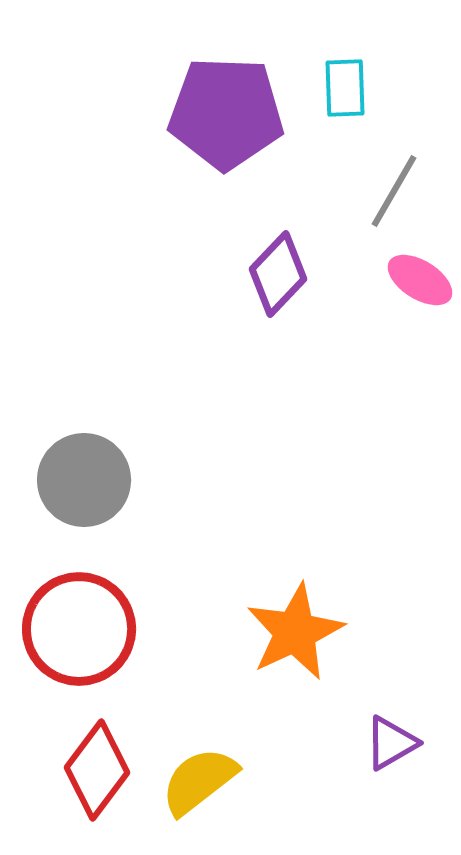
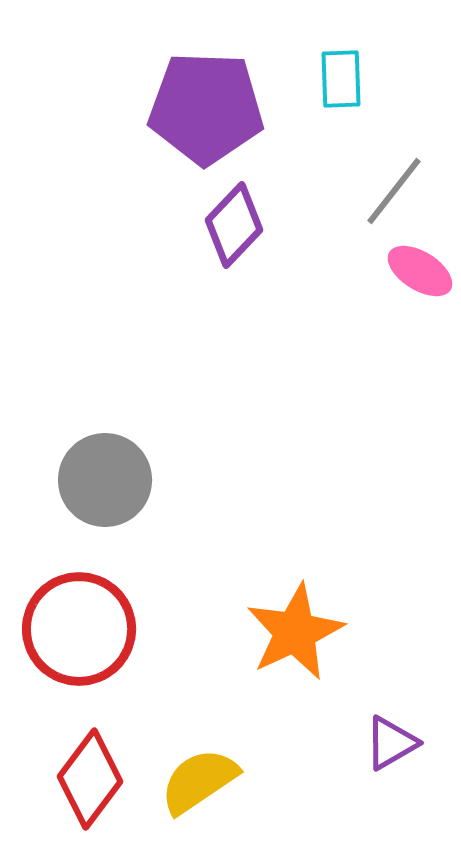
cyan rectangle: moved 4 px left, 9 px up
purple pentagon: moved 20 px left, 5 px up
gray line: rotated 8 degrees clockwise
purple diamond: moved 44 px left, 49 px up
pink ellipse: moved 9 px up
gray circle: moved 21 px right
red diamond: moved 7 px left, 9 px down
yellow semicircle: rotated 4 degrees clockwise
